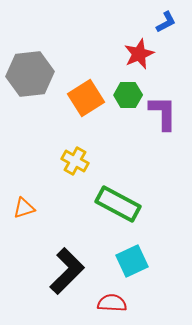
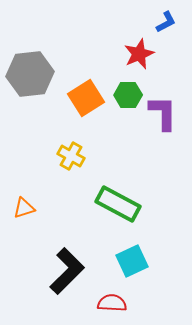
yellow cross: moved 4 px left, 5 px up
